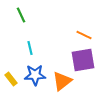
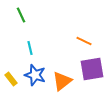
orange line: moved 6 px down
purple square: moved 9 px right, 9 px down
blue star: rotated 20 degrees clockwise
